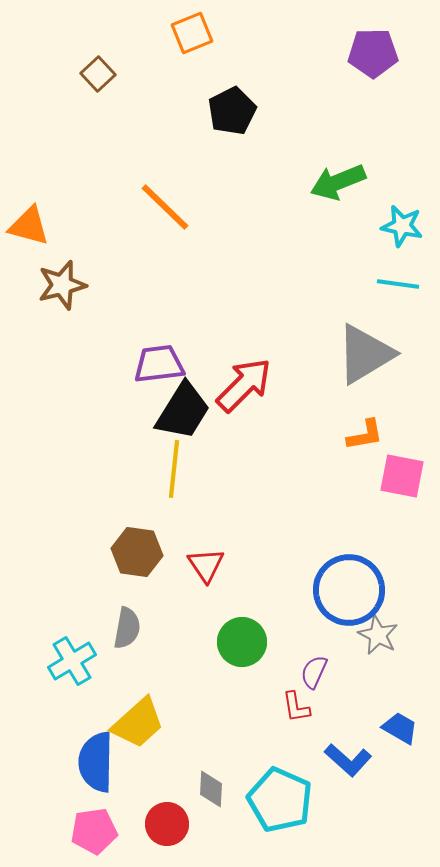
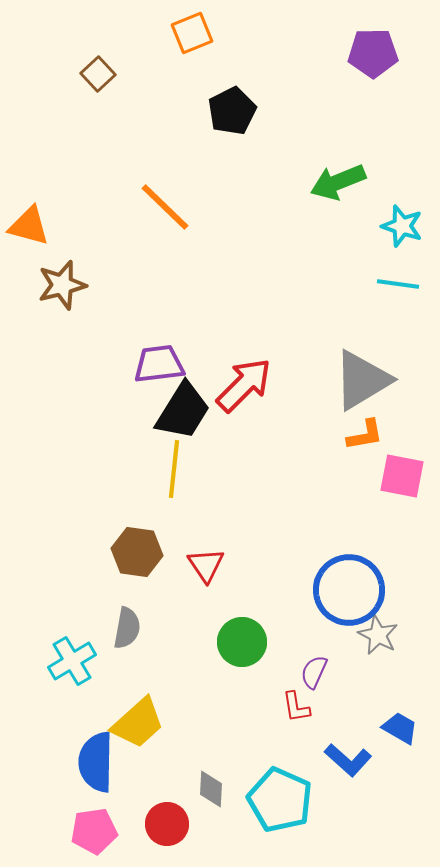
cyan star: rotated 6 degrees clockwise
gray triangle: moved 3 px left, 26 px down
